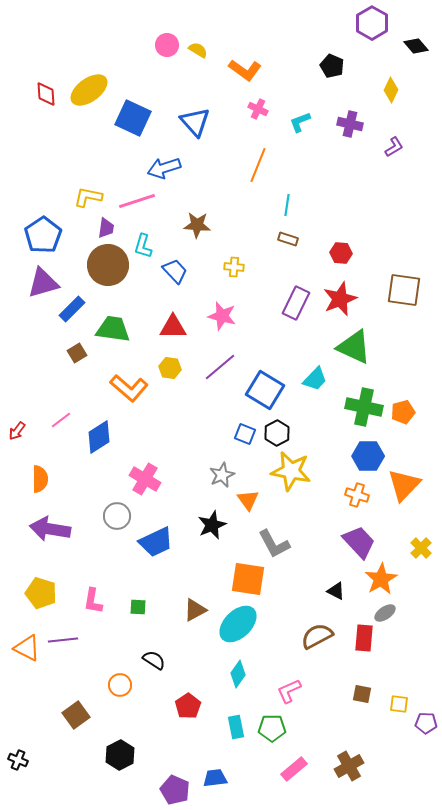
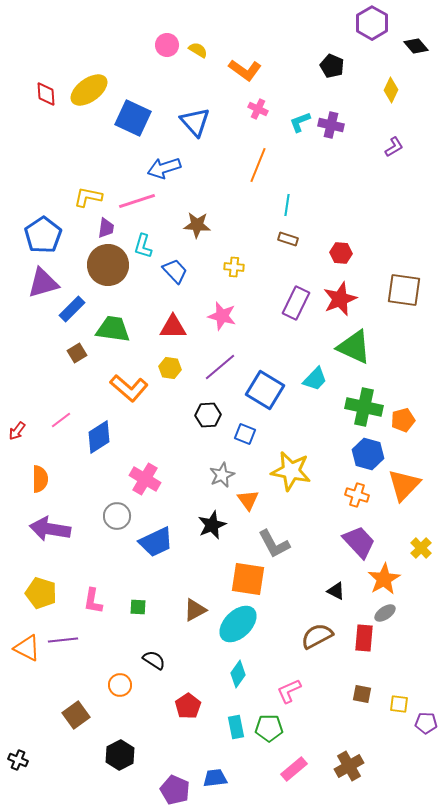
purple cross at (350, 124): moved 19 px left, 1 px down
orange pentagon at (403, 412): moved 8 px down
black hexagon at (277, 433): moved 69 px left, 18 px up; rotated 25 degrees clockwise
blue hexagon at (368, 456): moved 2 px up; rotated 16 degrees clockwise
orange star at (381, 579): moved 3 px right
green pentagon at (272, 728): moved 3 px left
